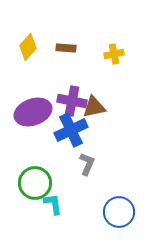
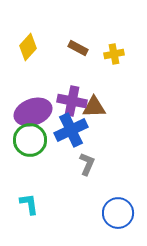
brown rectangle: moved 12 px right; rotated 24 degrees clockwise
brown triangle: rotated 10 degrees clockwise
green circle: moved 5 px left, 43 px up
cyan L-shape: moved 24 px left
blue circle: moved 1 px left, 1 px down
